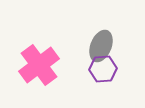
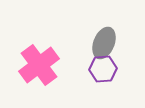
gray ellipse: moved 3 px right, 3 px up
